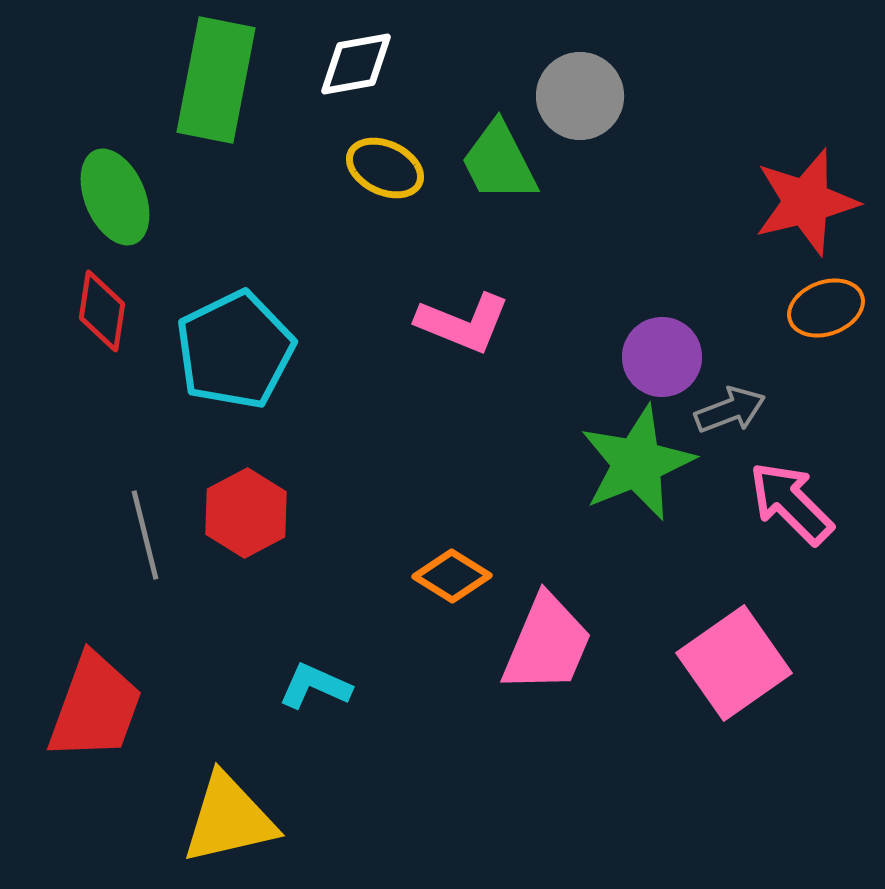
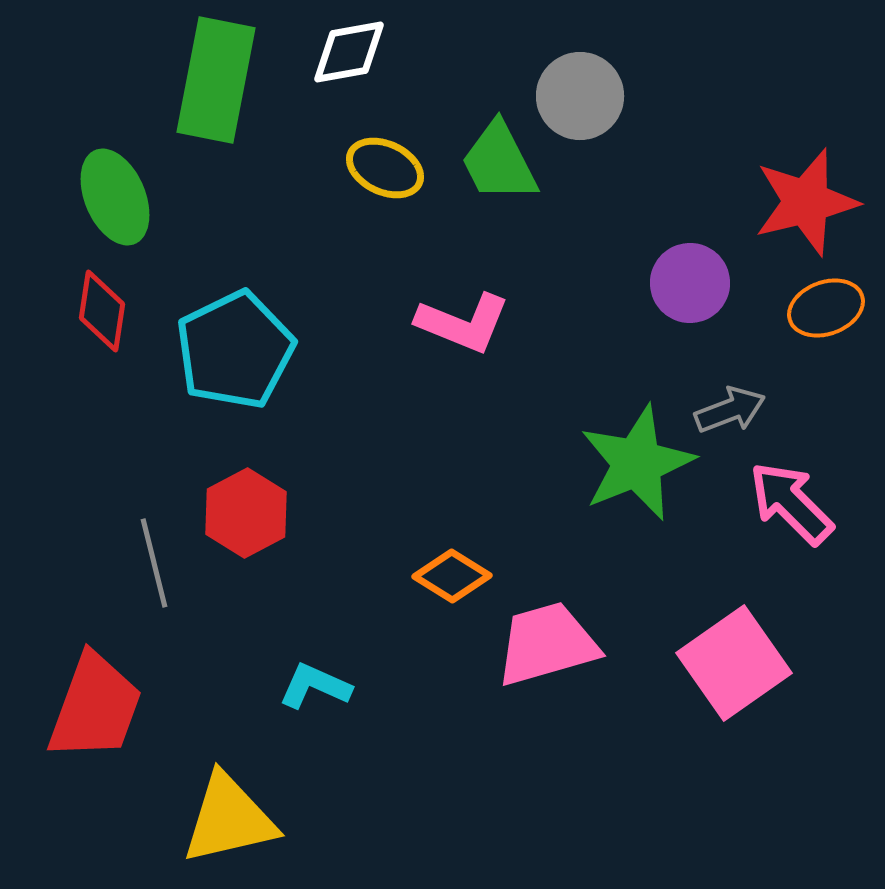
white diamond: moved 7 px left, 12 px up
purple circle: moved 28 px right, 74 px up
gray line: moved 9 px right, 28 px down
pink trapezoid: rotated 129 degrees counterclockwise
